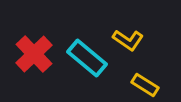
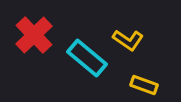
red cross: moved 19 px up
yellow rectangle: moved 1 px left; rotated 12 degrees counterclockwise
